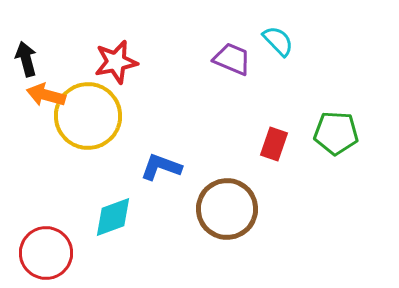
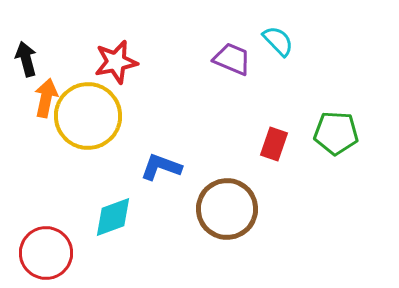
orange arrow: moved 3 px down; rotated 87 degrees clockwise
